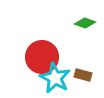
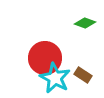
red circle: moved 3 px right, 1 px down
brown rectangle: rotated 18 degrees clockwise
